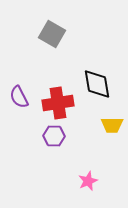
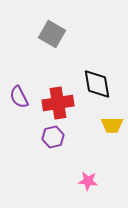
purple hexagon: moved 1 px left, 1 px down; rotated 15 degrees counterclockwise
pink star: rotated 30 degrees clockwise
